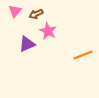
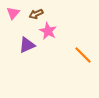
pink triangle: moved 2 px left, 2 px down
purple triangle: moved 1 px down
orange line: rotated 66 degrees clockwise
